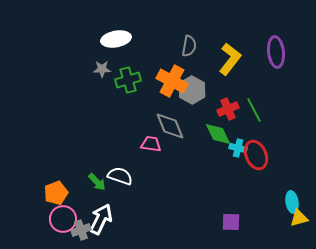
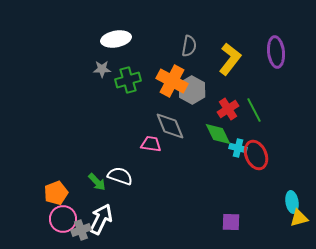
red cross: rotated 10 degrees counterclockwise
